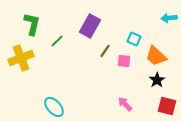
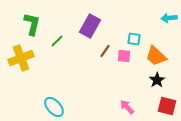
cyan square: rotated 16 degrees counterclockwise
pink square: moved 5 px up
pink arrow: moved 2 px right, 3 px down
